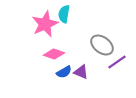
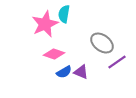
gray ellipse: moved 2 px up
